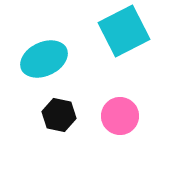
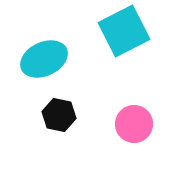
pink circle: moved 14 px right, 8 px down
